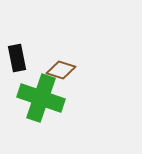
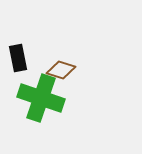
black rectangle: moved 1 px right
